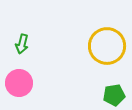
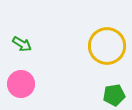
green arrow: rotated 72 degrees counterclockwise
pink circle: moved 2 px right, 1 px down
